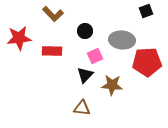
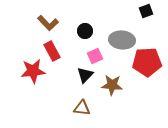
brown L-shape: moved 5 px left, 9 px down
red star: moved 14 px right, 33 px down
red rectangle: rotated 60 degrees clockwise
